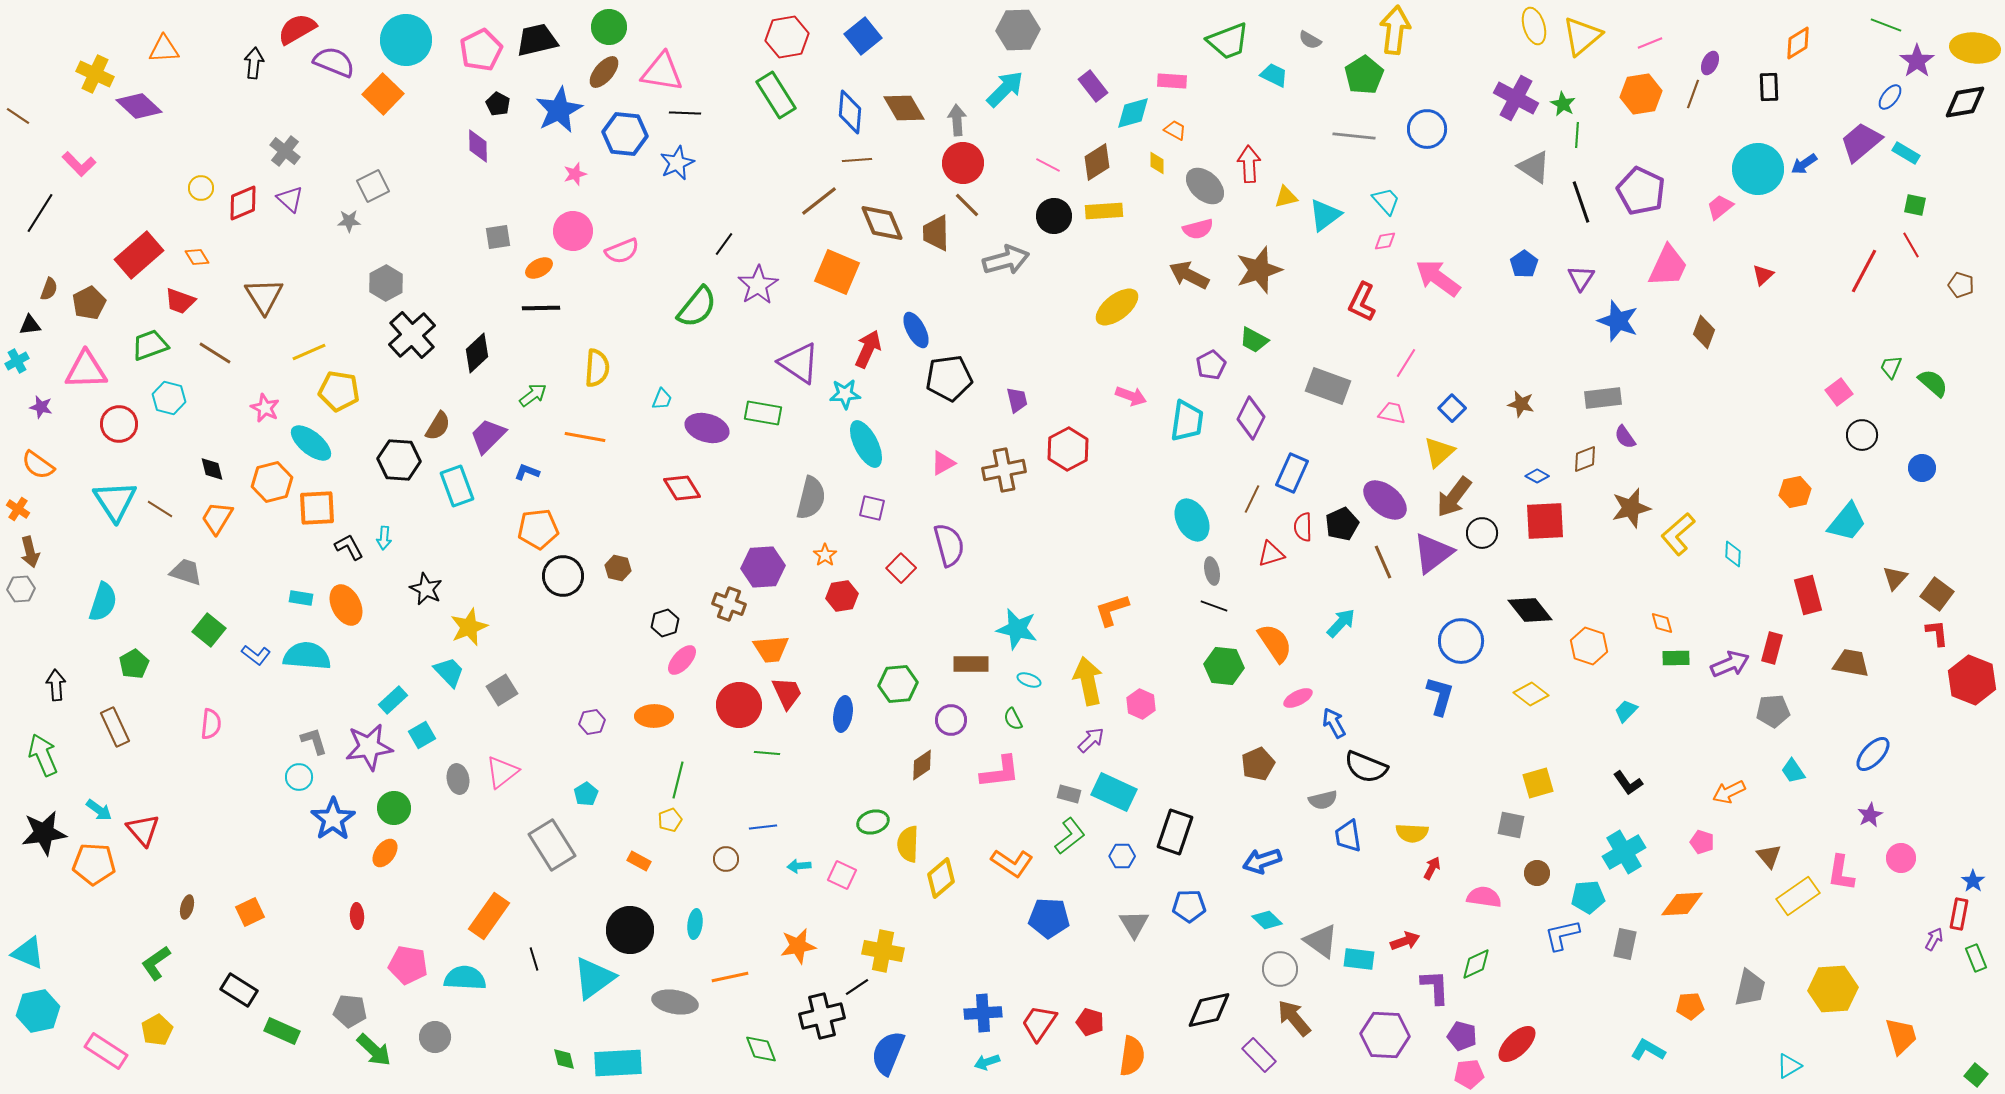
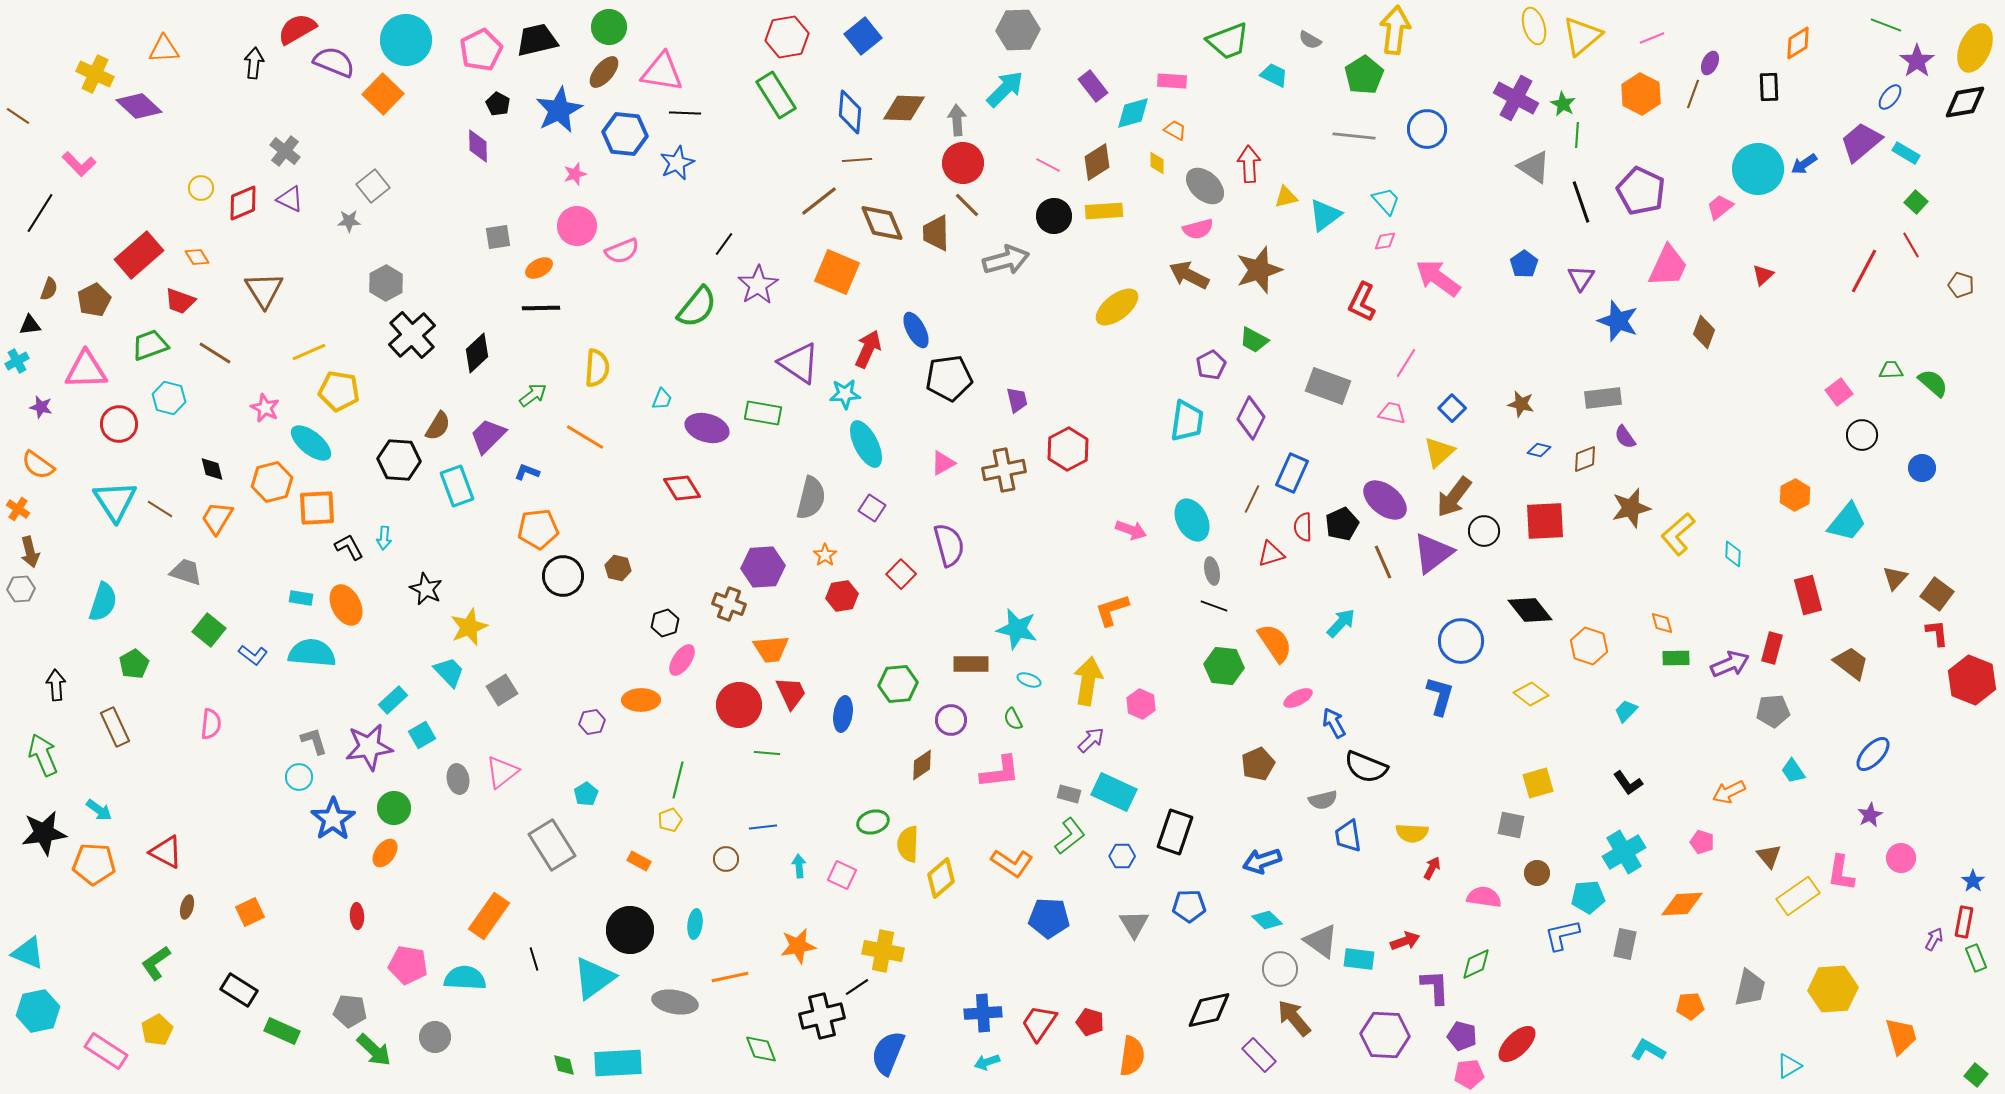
pink line at (1650, 43): moved 2 px right, 5 px up
yellow ellipse at (1975, 48): rotated 72 degrees counterclockwise
orange hexagon at (1641, 94): rotated 24 degrees counterclockwise
brown diamond at (904, 108): rotated 57 degrees counterclockwise
gray square at (373, 186): rotated 12 degrees counterclockwise
purple triangle at (290, 199): rotated 16 degrees counterclockwise
green square at (1915, 205): moved 1 px right, 3 px up; rotated 30 degrees clockwise
pink circle at (573, 231): moved 4 px right, 5 px up
brown triangle at (264, 296): moved 6 px up
brown pentagon at (89, 303): moved 5 px right, 3 px up
green trapezoid at (1891, 367): moved 3 px down; rotated 65 degrees clockwise
pink arrow at (1131, 396): moved 134 px down
orange line at (585, 437): rotated 21 degrees clockwise
blue diamond at (1537, 476): moved 2 px right, 26 px up; rotated 15 degrees counterclockwise
orange hexagon at (1795, 492): moved 3 px down; rotated 16 degrees counterclockwise
purple square at (872, 508): rotated 20 degrees clockwise
black circle at (1482, 533): moved 2 px right, 2 px up
red square at (901, 568): moved 6 px down
blue L-shape at (256, 655): moved 3 px left
cyan semicircle at (307, 656): moved 5 px right, 3 px up
pink ellipse at (682, 660): rotated 8 degrees counterclockwise
brown trapezoid at (1851, 663): rotated 27 degrees clockwise
yellow arrow at (1088, 681): rotated 21 degrees clockwise
red trapezoid at (787, 693): moved 4 px right
orange ellipse at (654, 716): moved 13 px left, 16 px up
red triangle at (143, 830): moved 23 px right, 22 px down; rotated 21 degrees counterclockwise
cyan arrow at (799, 866): rotated 90 degrees clockwise
red rectangle at (1959, 914): moved 5 px right, 8 px down
green diamond at (564, 1059): moved 6 px down
